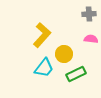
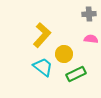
cyan trapezoid: moved 1 px left, 1 px up; rotated 90 degrees counterclockwise
